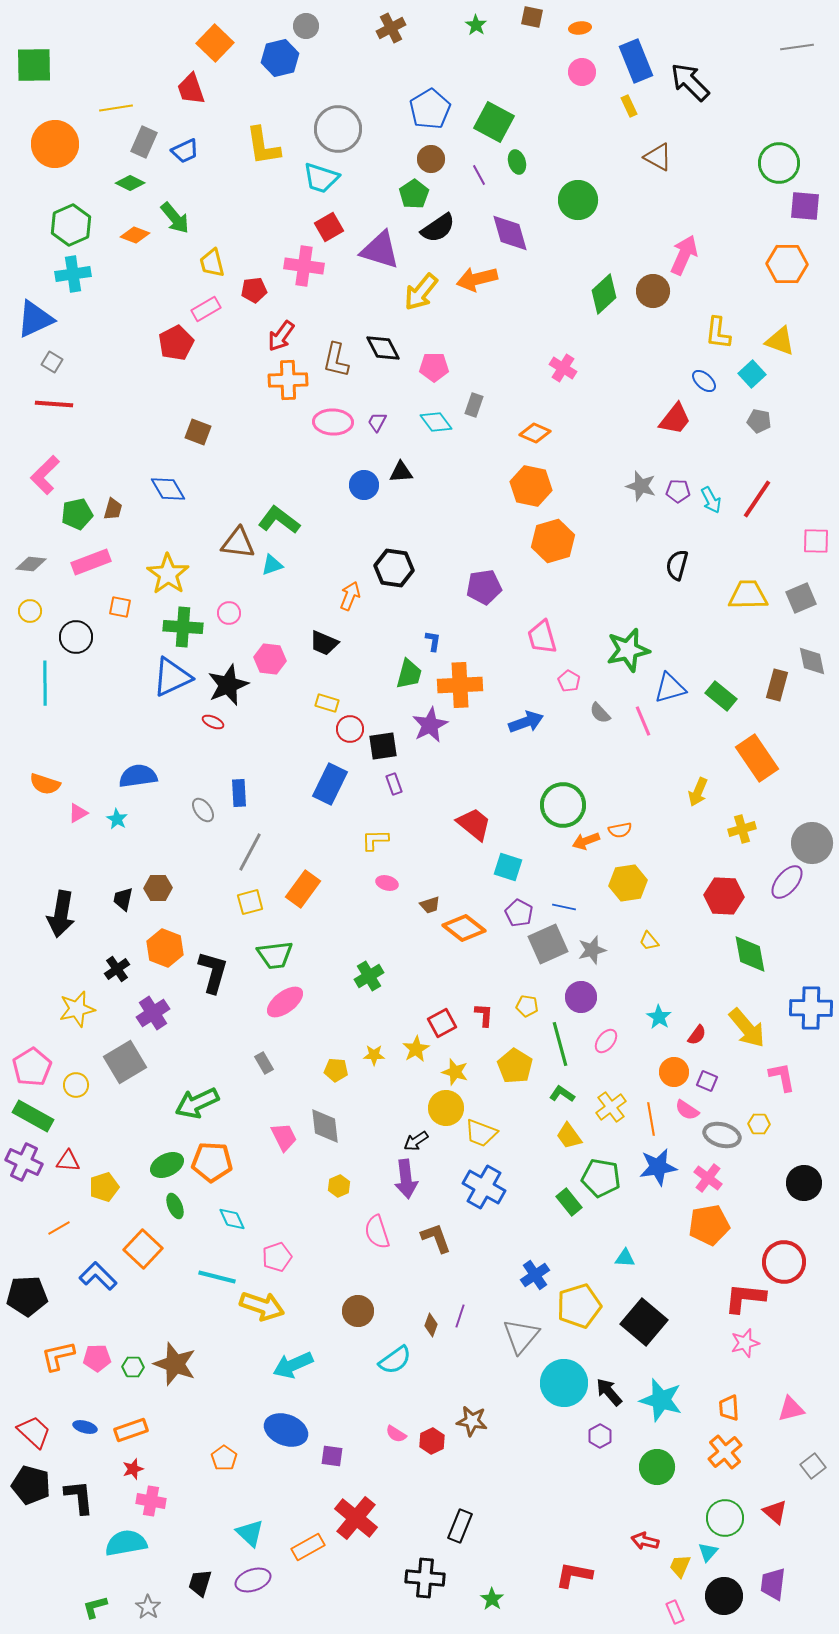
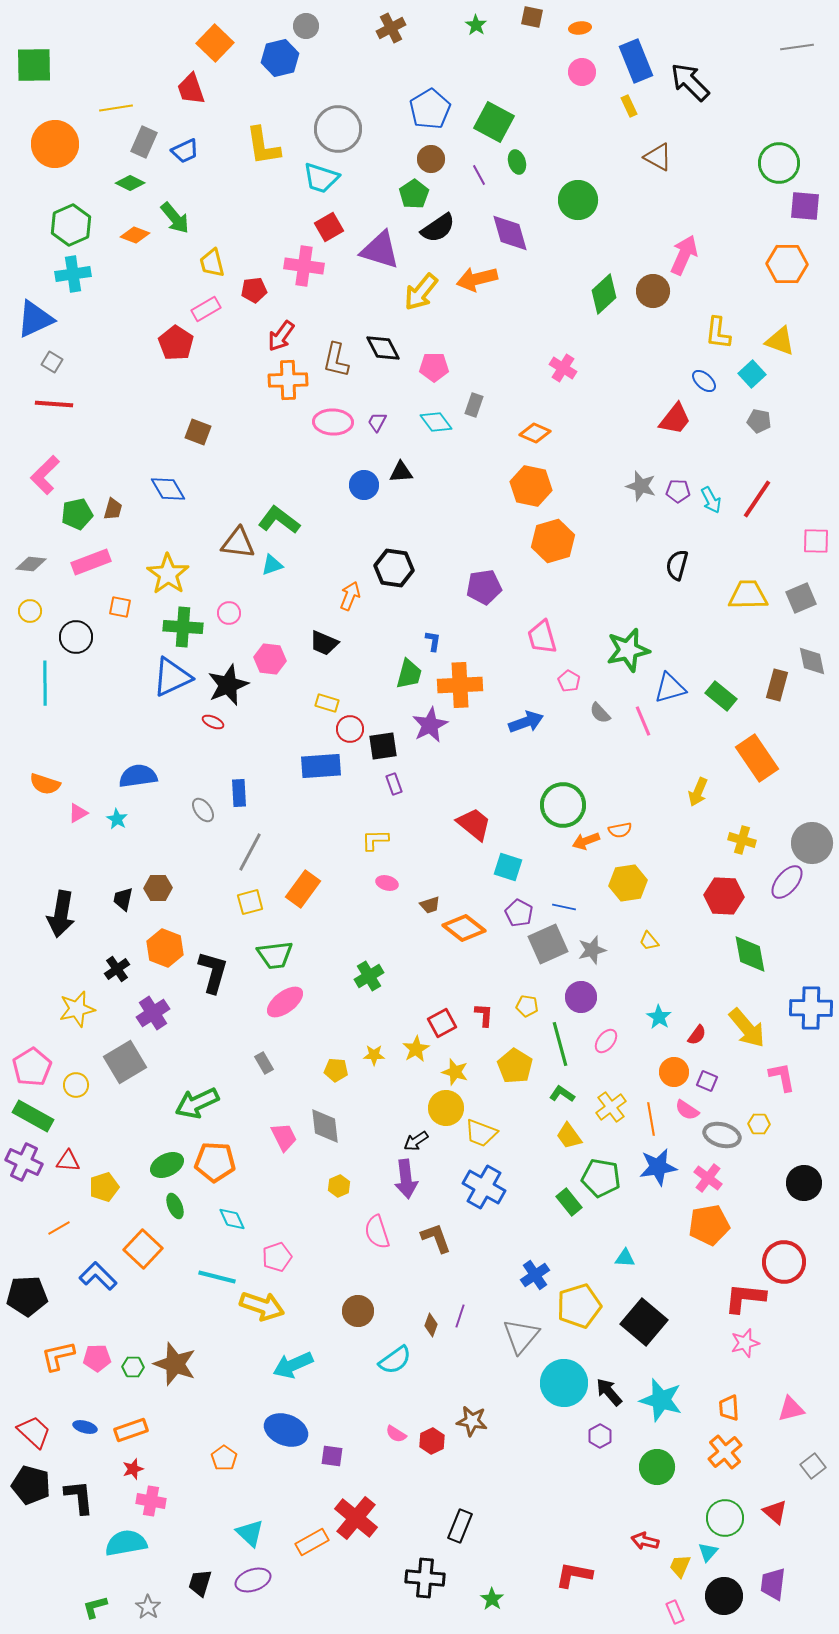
red pentagon at (176, 343): rotated 12 degrees counterclockwise
blue rectangle at (330, 784): moved 9 px left, 18 px up; rotated 60 degrees clockwise
yellow cross at (742, 829): moved 11 px down; rotated 32 degrees clockwise
orange pentagon at (212, 1162): moved 3 px right
orange rectangle at (308, 1547): moved 4 px right, 5 px up
